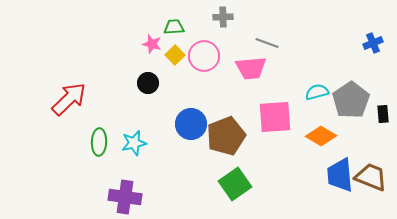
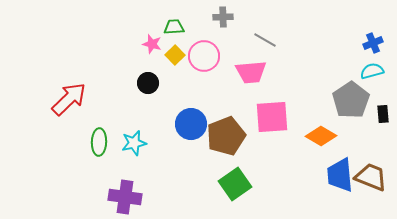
gray line: moved 2 px left, 3 px up; rotated 10 degrees clockwise
pink trapezoid: moved 4 px down
cyan semicircle: moved 55 px right, 21 px up
pink square: moved 3 px left
